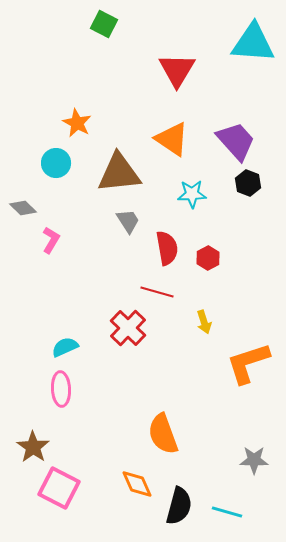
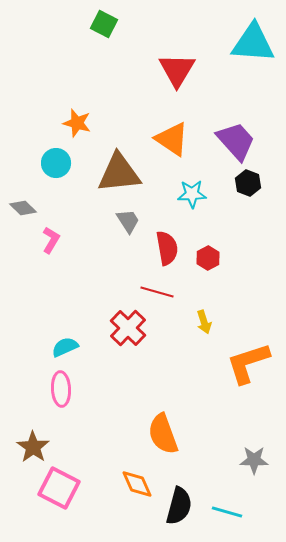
orange star: rotated 12 degrees counterclockwise
